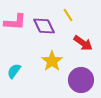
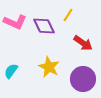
yellow line: rotated 64 degrees clockwise
pink L-shape: rotated 20 degrees clockwise
yellow star: moved 3 px left, 6 px down; rotated 10 degrees counterclockwise
cyan semicircle: moved 3 px left
purple circle: moved 2 px right, 1 px up
